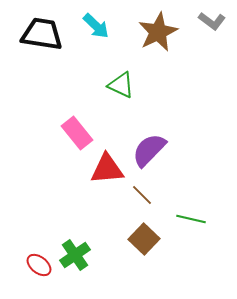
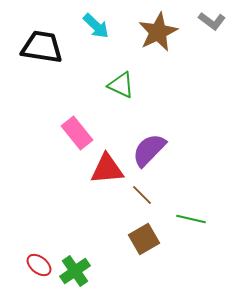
black trapezoid: moved 13 px down
brown square: rotated 16 degrees clockwise
green cross: moved 16 px down
